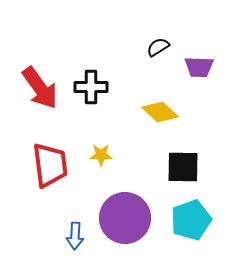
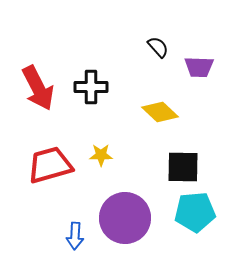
black semicircle: rotated 80 degrees clockwise
red arrow: moved 2 px left; rotated 9 degrees clockwise
red trapezoid: rotated 99 degrees counterclockwise
cyan pentagon: moved 4 px right, 8 px up; rotated 15 degrees clockwise
